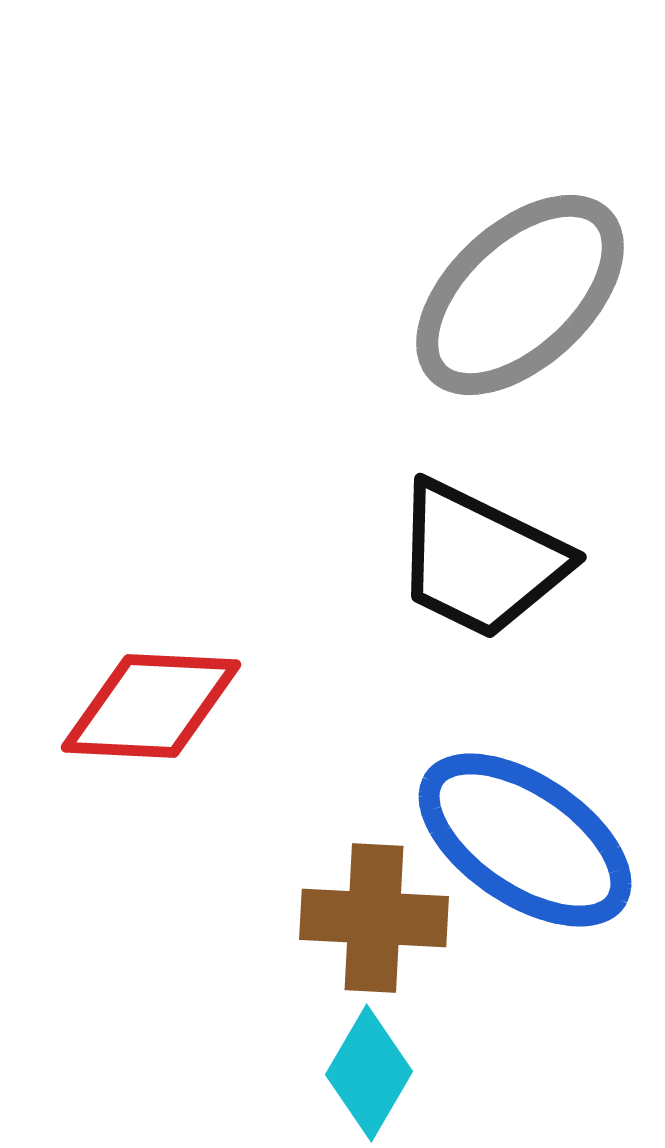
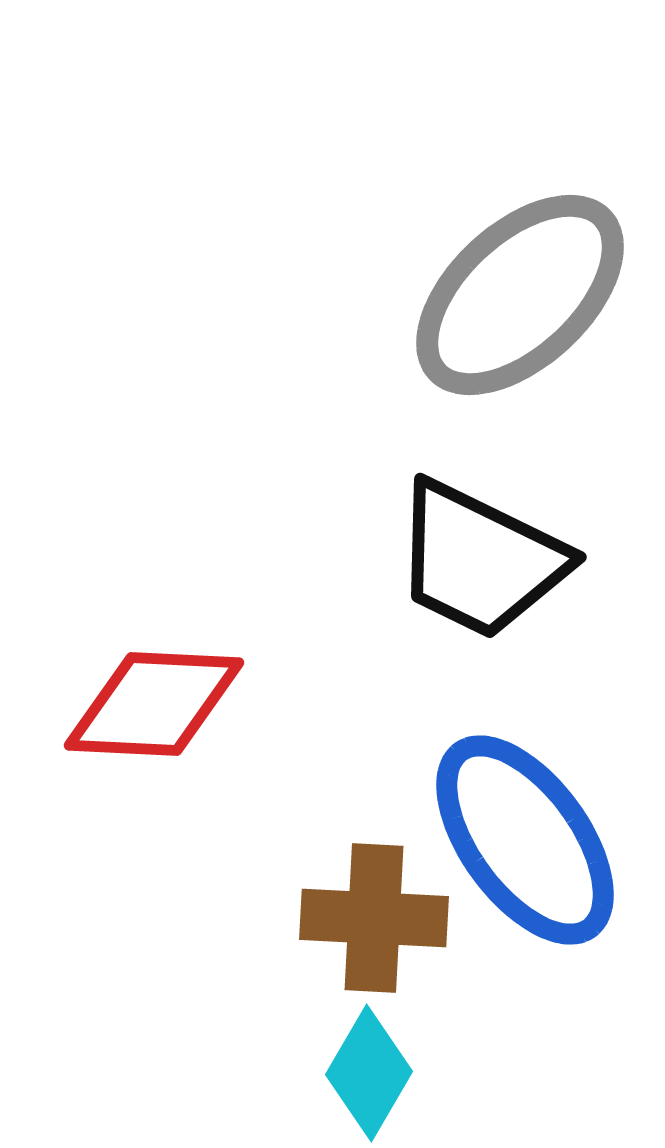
red diamond: moved 3 px right, 2 px up
blue ellipse: rotated 20 degrees clockwise
